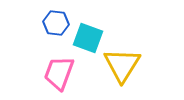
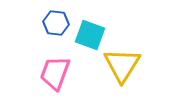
cyan square: moved 2 px right, 3 px up
pink trapezoid: moved 4 px left
